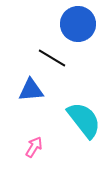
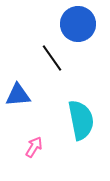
black line: rotated 24 degrees clockwise
blue triangle: moved 13 px left, 5 px down
cyan semicircle: moved 3 px left; rotated 27 degrees clockwise
